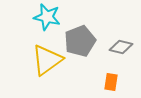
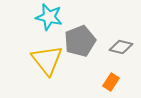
cyan star: moved 2 px right
yellow triangle: rotated 32 degrees counterclockwise
orange rectangle: rotated 24 degrees clockwise
